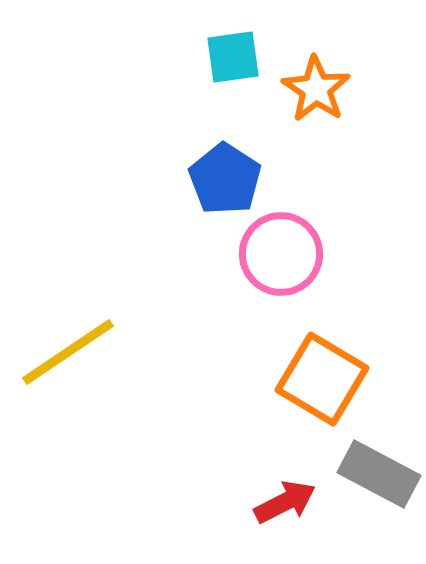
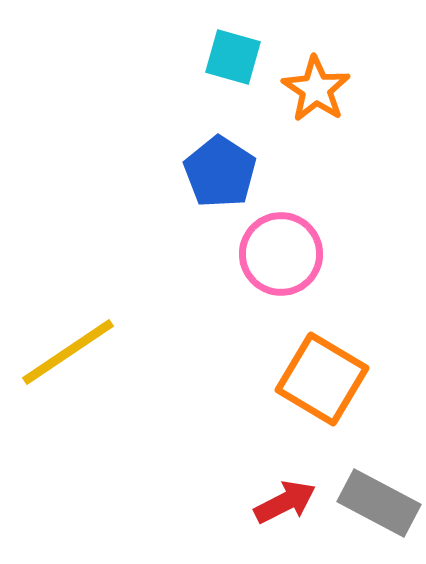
cyan square: rotated 24 degrees clockwise
blue pentagon: moved 5 px left, 7 px up
gray rectangle: moved 29 px down
